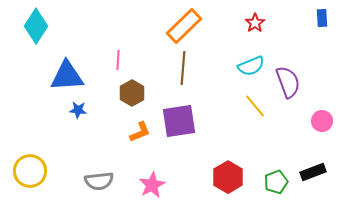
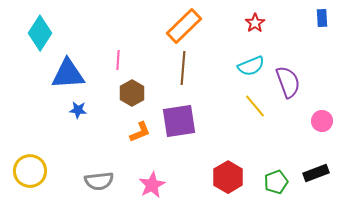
cyan diamond: moved 4 px right, 7 px down
blue triangle: moved 1 px right, 2 px up
black rectangle: moved 3 px right, 1 px down
